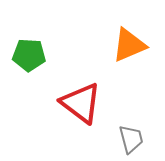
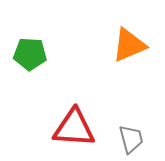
green pentagon: moved 1 px right, 1 px up
red triangle: moved 7 px left, 25 px down; rotated 33 degrees counterclockwise
